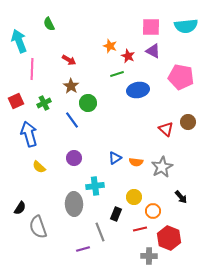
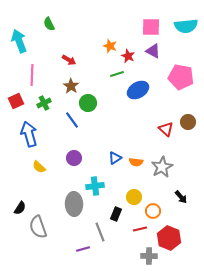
pink line: moved 6 px down
blue ellipse: rotated 20 degrees counterclockwise
